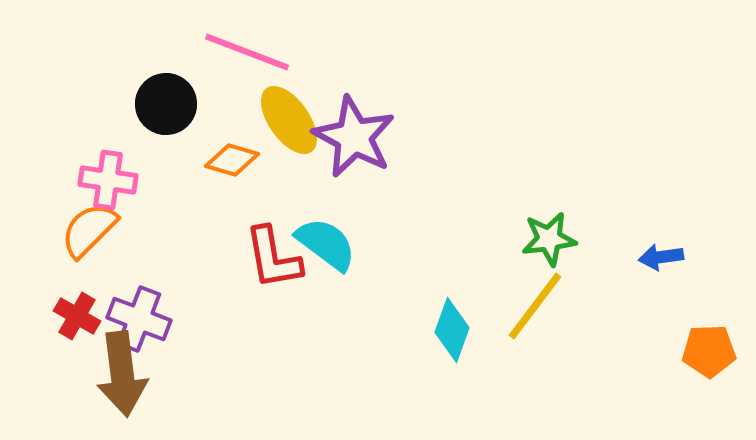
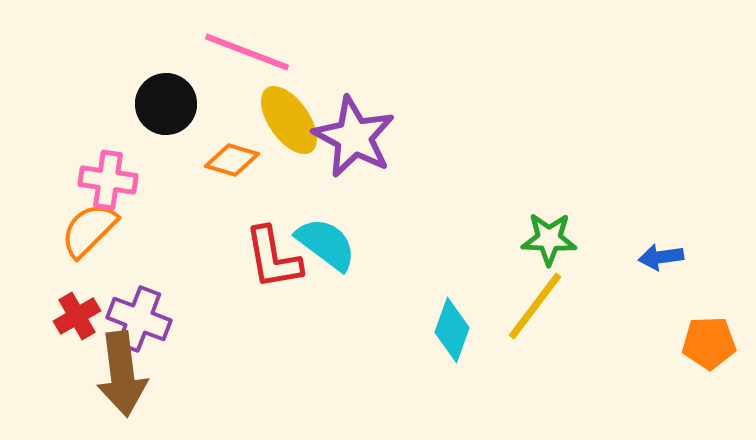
green star: rotated 10 degrees clockwise
red cross: rotated 30 degrees clockwise
orange pentagon: moved 8 px up
